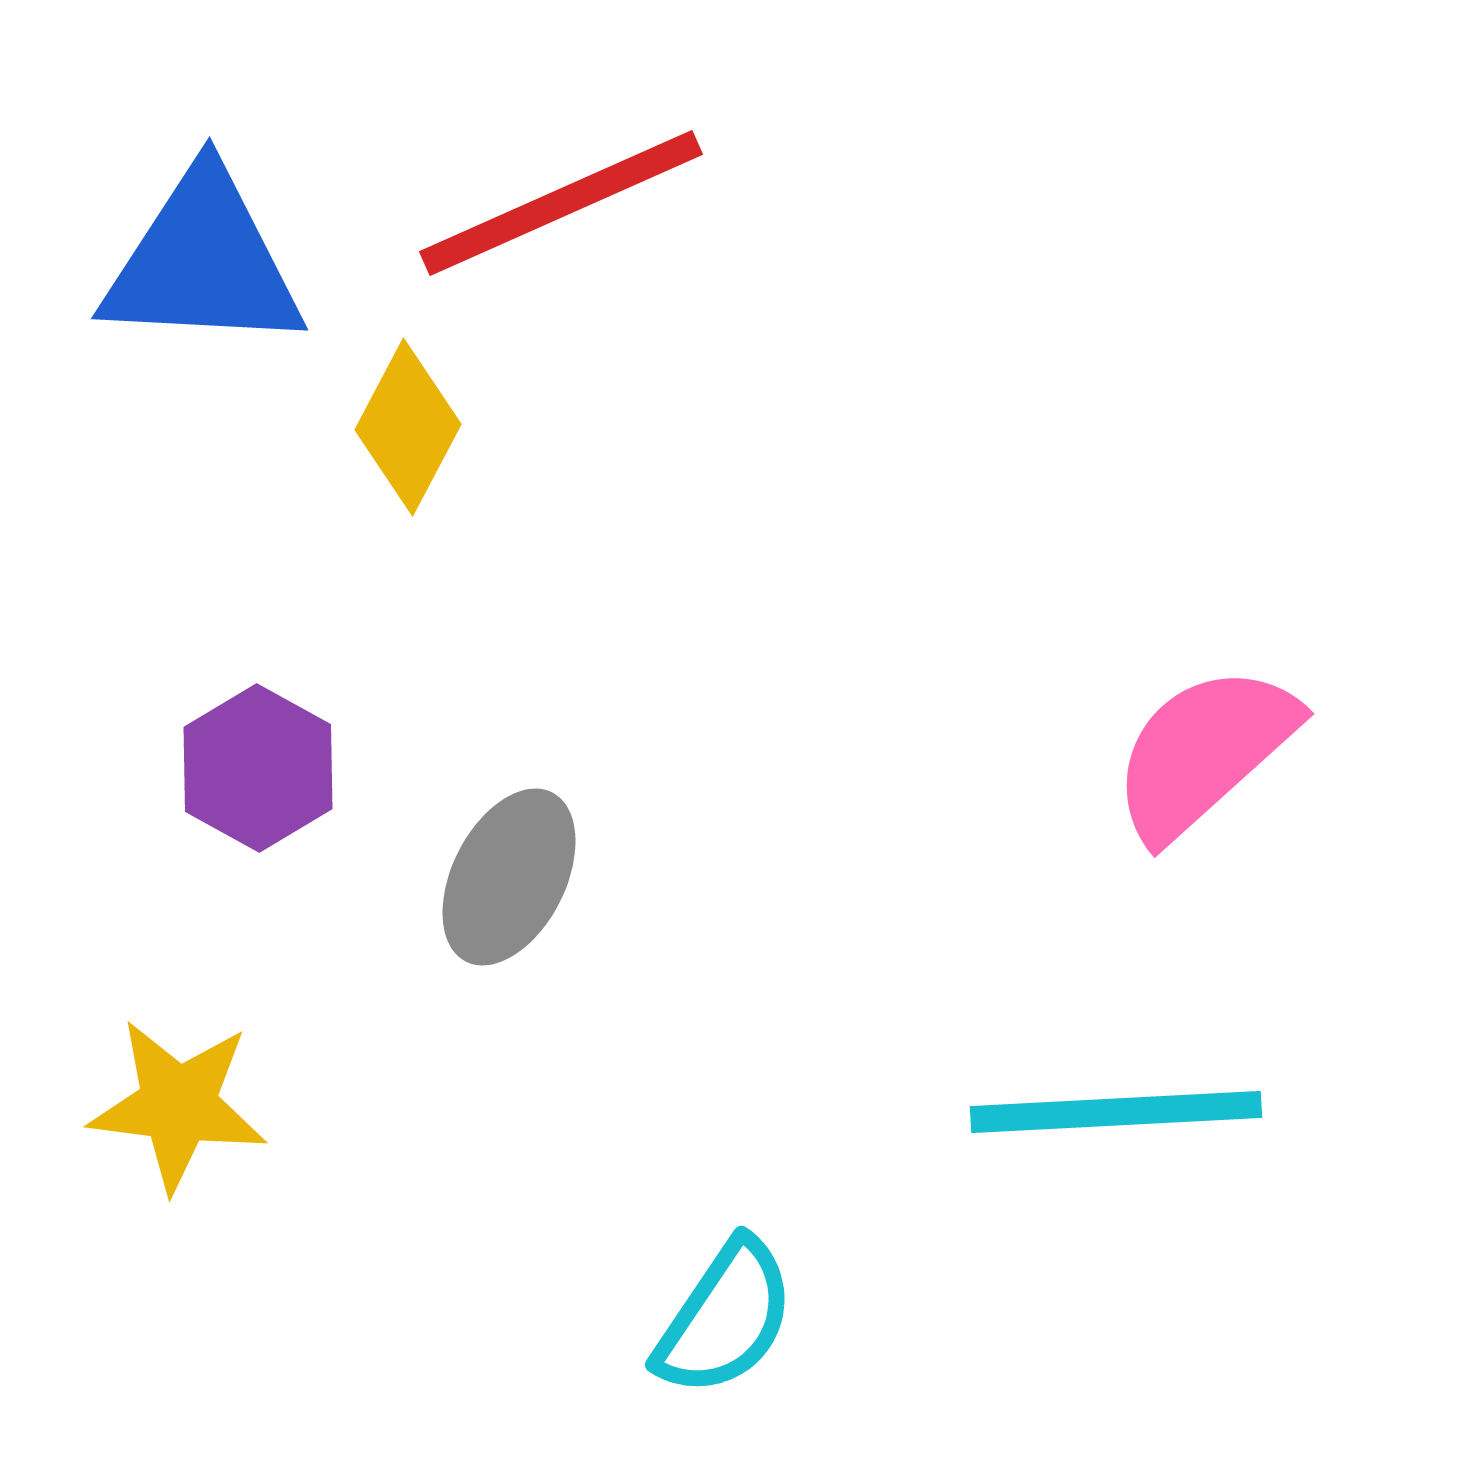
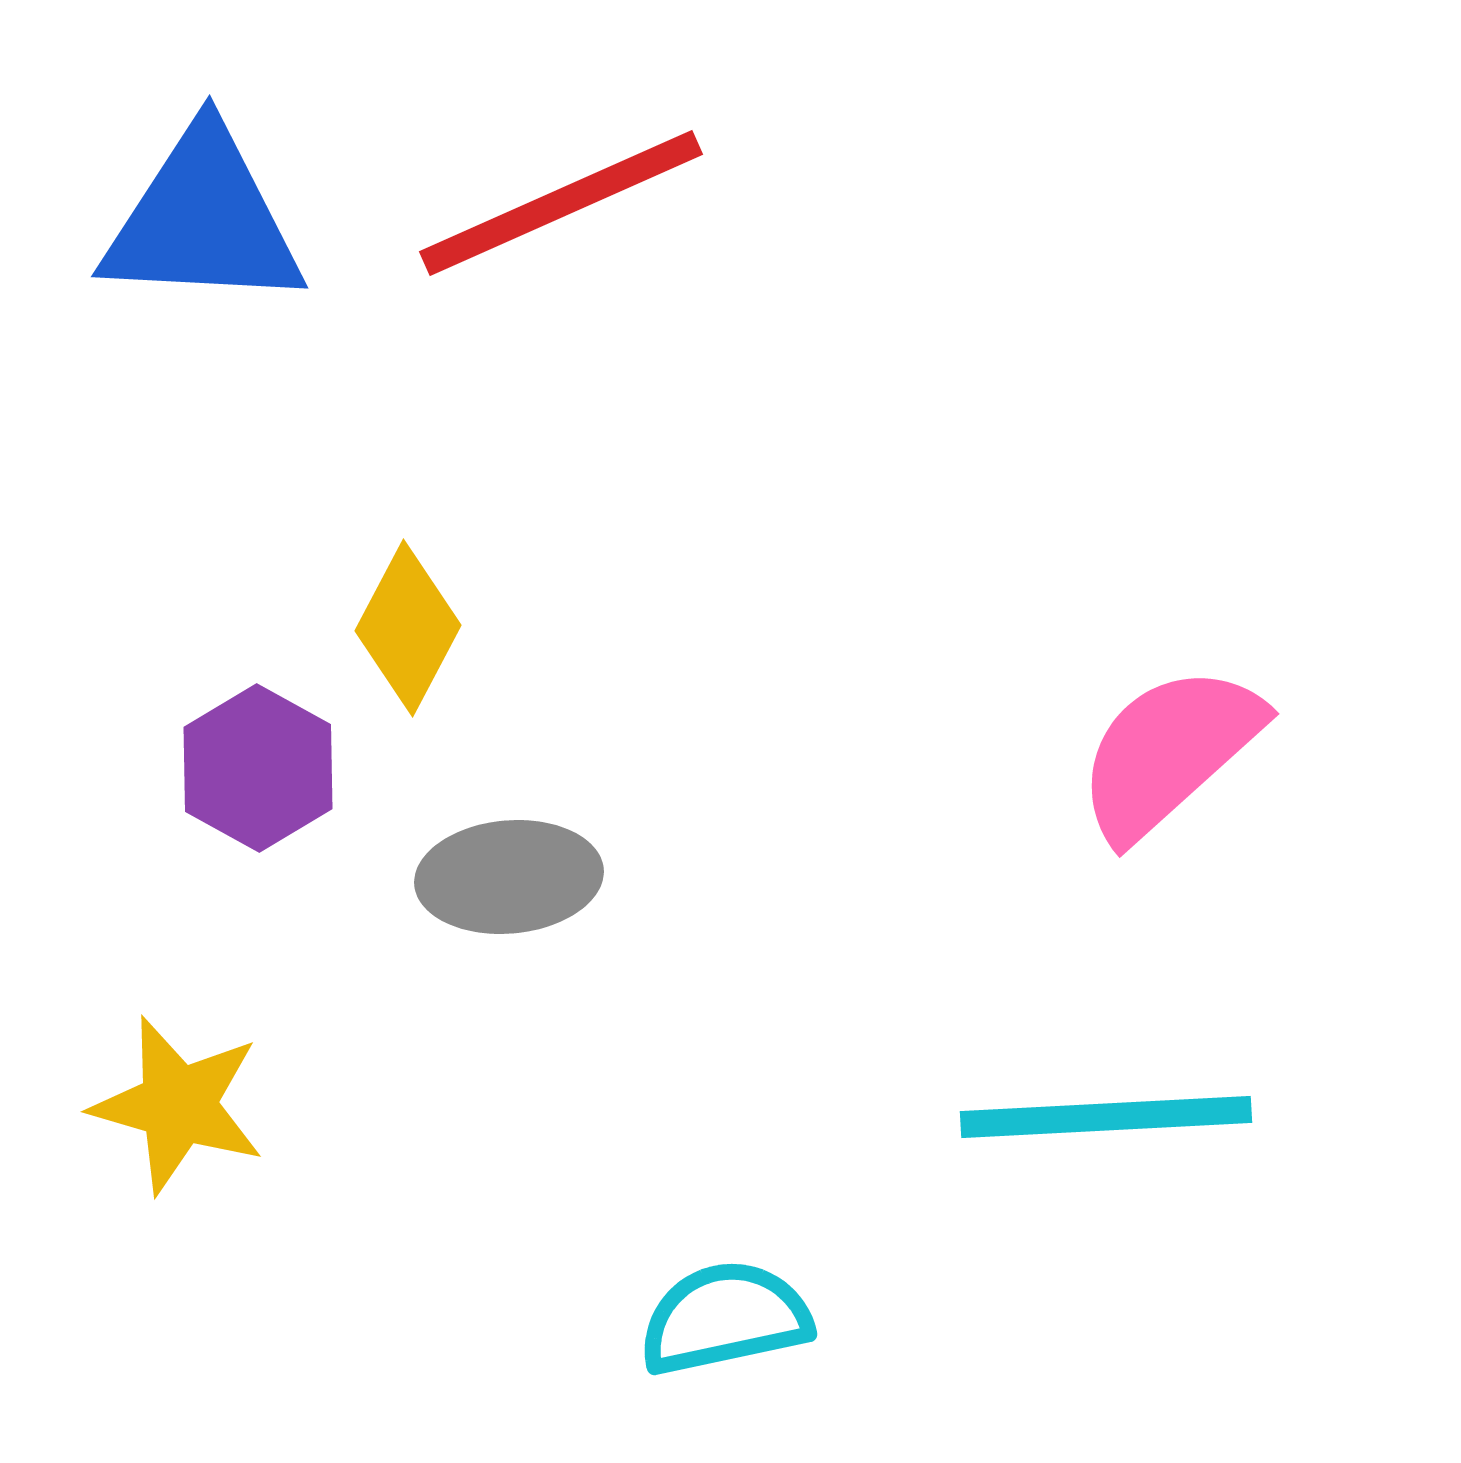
blue triangle: moved 42 px up
yellow diamond: moved 201 px down
pink semicircle: moved 35 px left
gray ellipse: rotated 58 degrees clockwise
yellow star: rotated 9 degrees clockwise
cyan line: moved 10 px left, 5 px down
cyan semicircle: rotated 136 degrees counterclockwise
